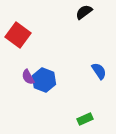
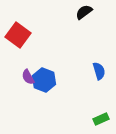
blue semicircle: rotated 18 degrees clockwise
green rectangle: moved 16 px right
